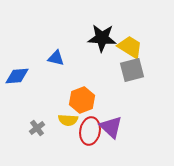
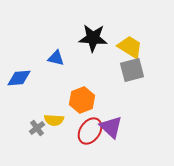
black star: moved 9 px left
blue diamond: moved 2 px right, 2 px down
yellow semicircle: moved 14 px left
red ellipse: rotated 24 degrees clockwise
